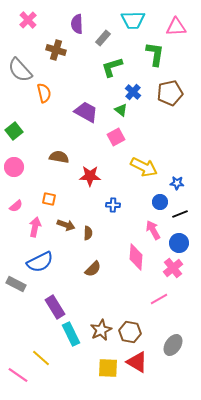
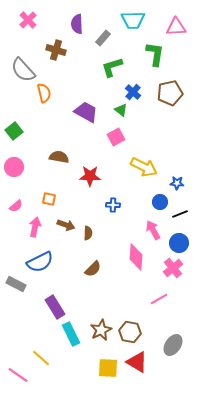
gray semicircle at (20, 70): moved 3 px right
